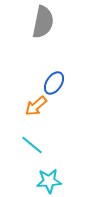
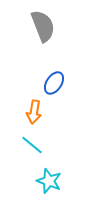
gray semicircle: moved 4 px down; rotated 32 degrees counterclockwise
orange arrow: moved 2 px left, 6 px down; rotated 40 degrees counterclockwise
cyan star: rotated 25 degrees clockwise
